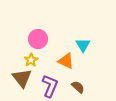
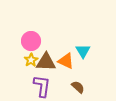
pink circle: moved 7 px left, 2 px down
cyan triangle: moved 6 px down
brown triangle: moved 24 px right, 16 px up; rotated 50 degrees counterclockwise
purple L-shape: moved 8 px left; rotated 15 degrees counterclockwise
